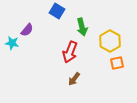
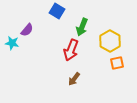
green arrow: rotated 36 degrees clockwise
red arrow: moved 1 px right, 2 px up
